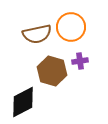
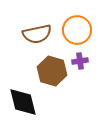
orange circle: moved 6 px right, 3 px down
black diamond: rotated 76 degrees counterclockwise
